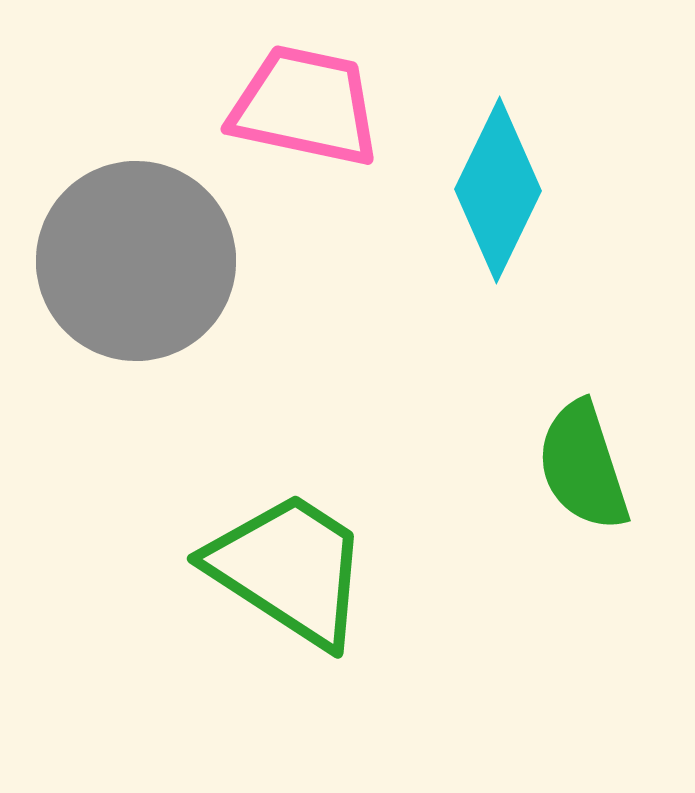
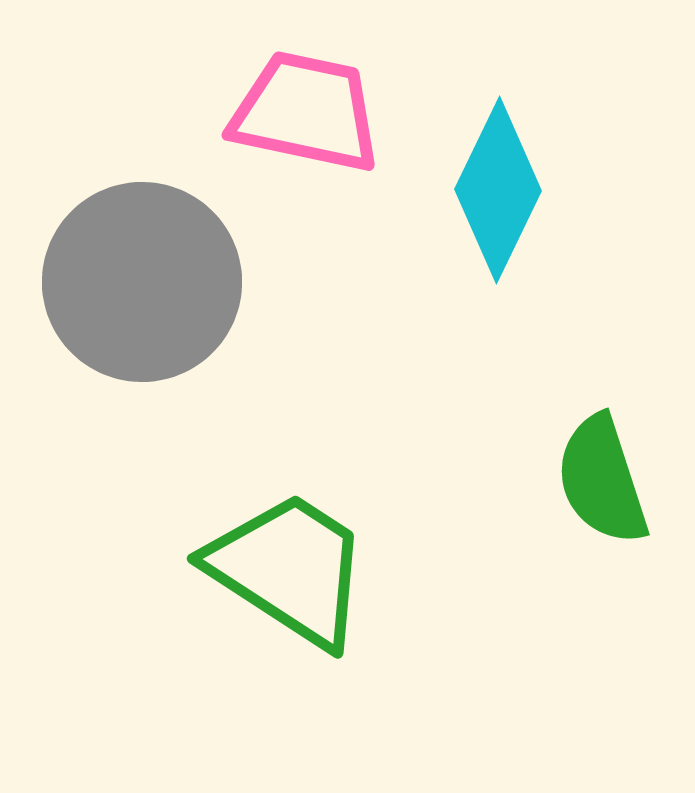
pink trapezoid: moved 1 px right, 6 px down
gray circle: moved 6 px right, 21 px down
green semicircle: moved 19 px right, 14 px down
